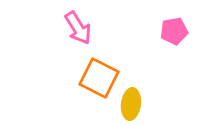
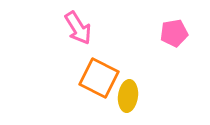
pink pentagon: moved 2 px down
yellow ellipse: moved 3 px left, 8 px up
